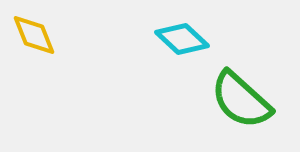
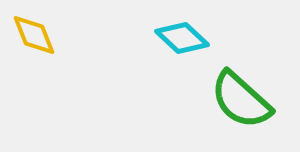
cyan diamond: moved 1 px up
